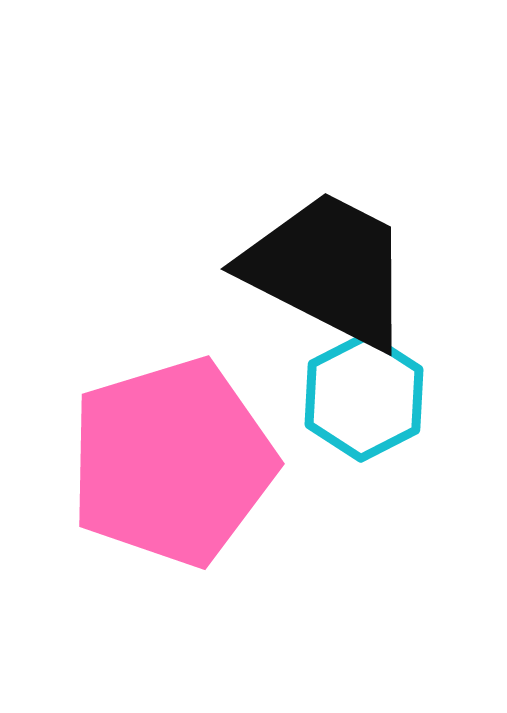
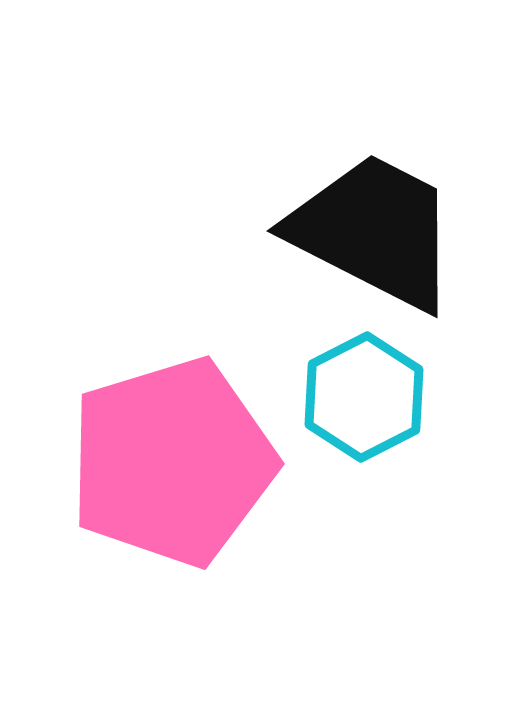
black trapezoid: moved 46 px right, 38 px up
